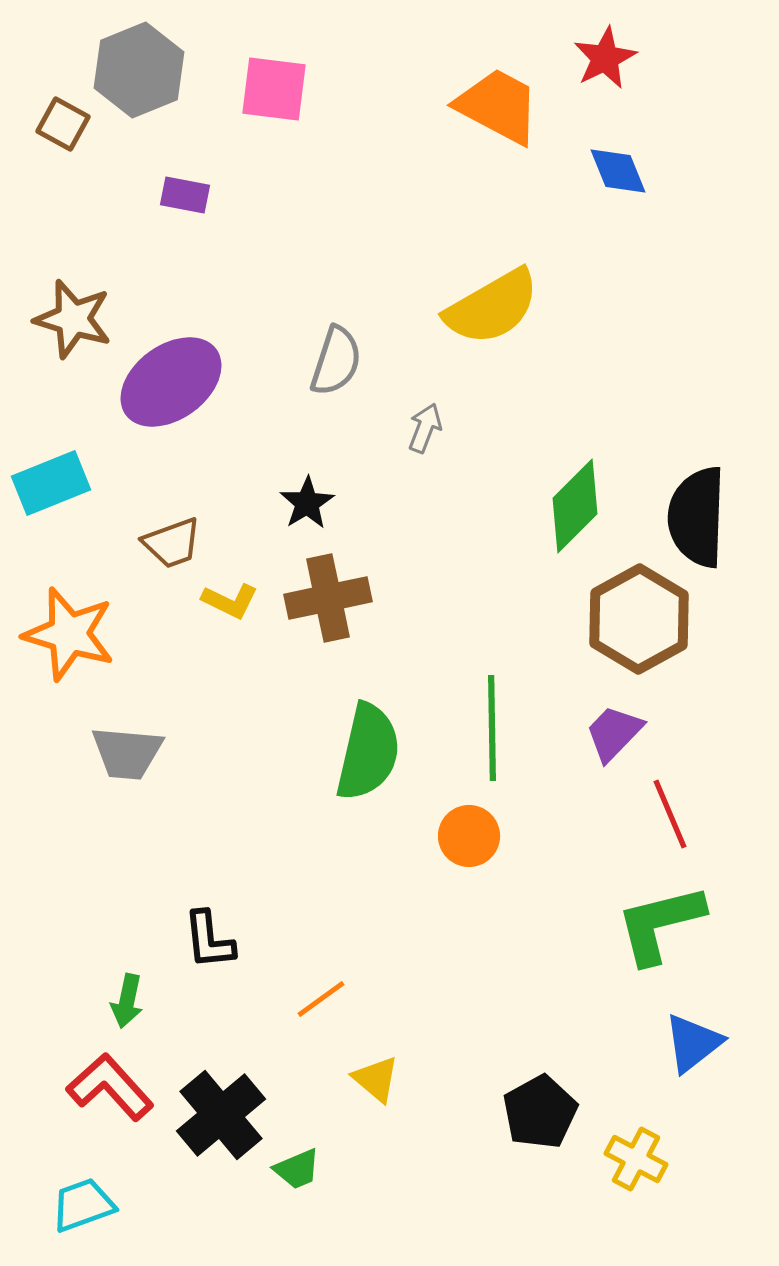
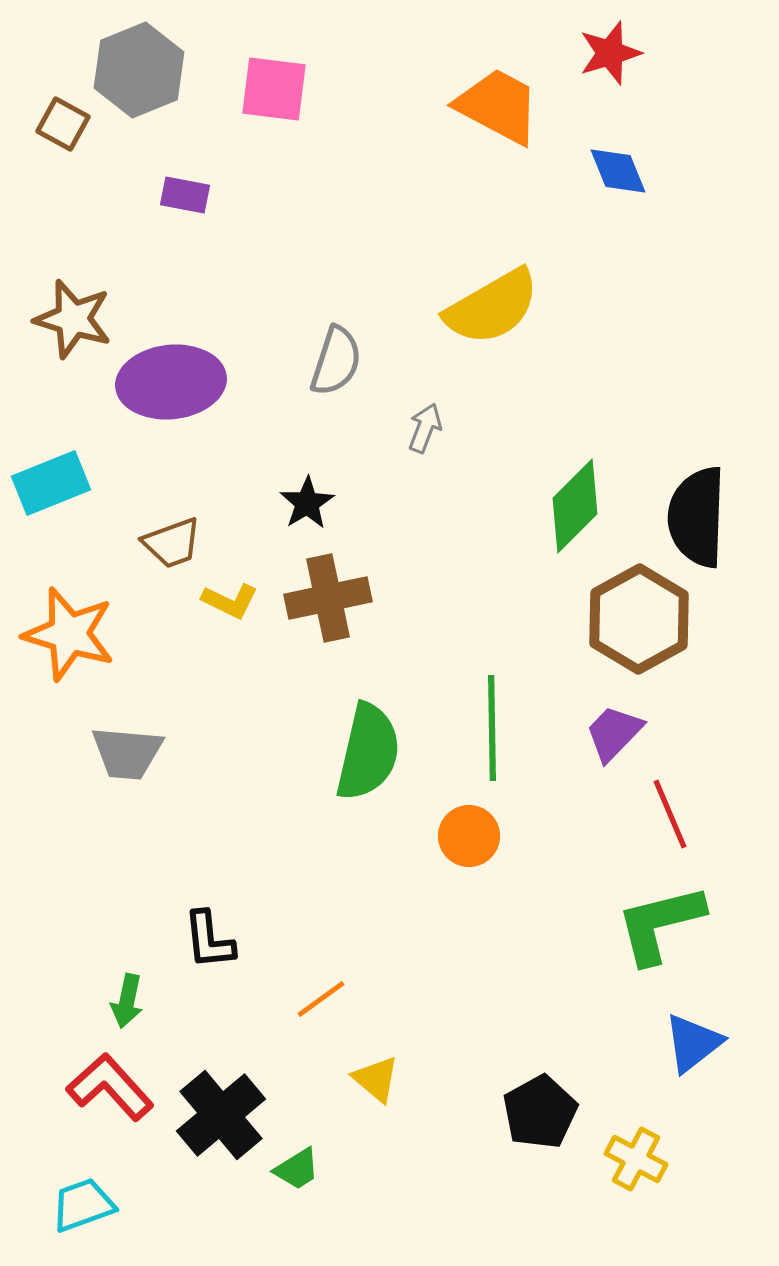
red star: moved 5 px right, 5 px up; rotated 10 degrees clockwise
purple ellipse: rotated 30 degrees clockwise
green trapezoid: rotated 9 degrees counterclockwise
